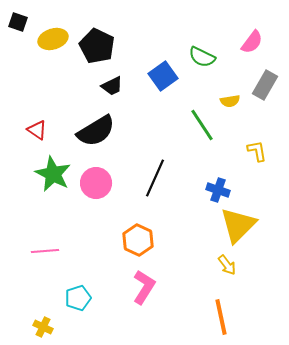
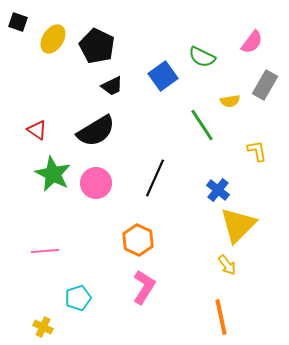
yellow ellipse: rotated 40 degrees counterclockwise
blue cross: rotated 20 degrees clockwise
